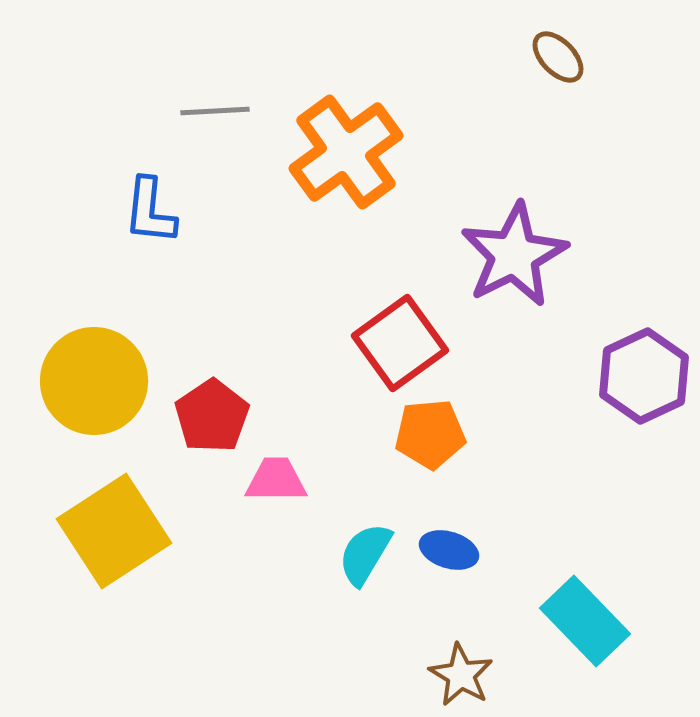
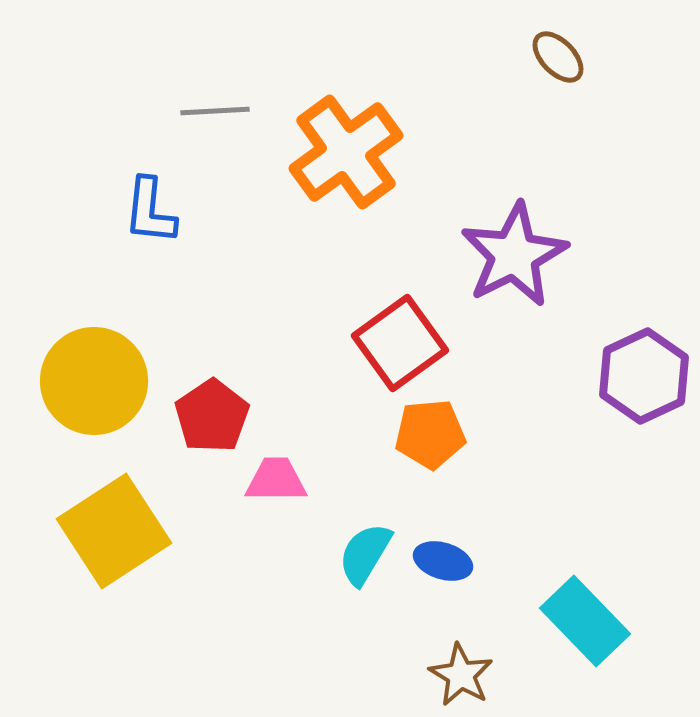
blue ellipse: moved 6 px left, 11 px down
